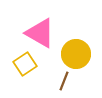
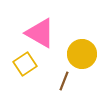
yellow circle: moved 6 px right
